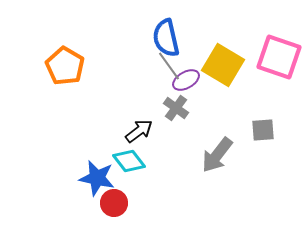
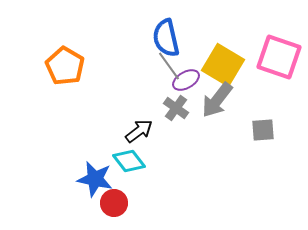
gray arrow: moved 55 px up
blue star: moved 2 px left, 1 px down
